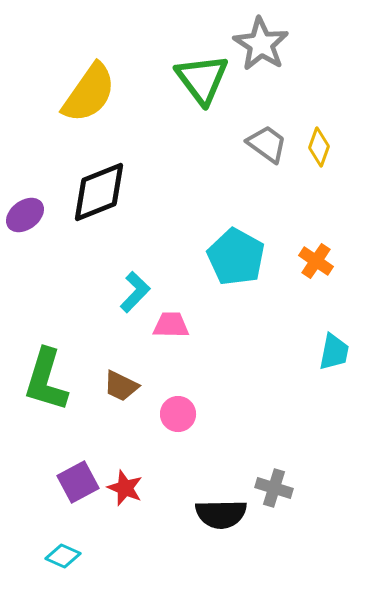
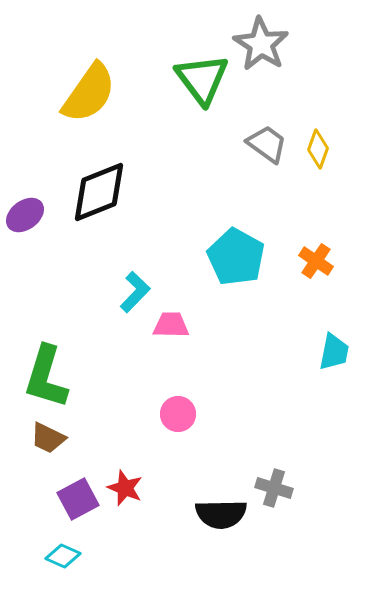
yellow diamond: moved 1 px left, 2 px down
green L-shape: moved 3 px up
brown trapezoid: moved 73 px left, 52 px down
purple square: moved 17 px down
